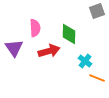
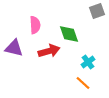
pink semicircle: moved 3 px up
green diamond: rotated 20 degrees counterclockwise
purple triangle: rotated 42 degrees counterclockwise
cyan cross: moved 3 px right, 1 px down; rotated 16 degrees clockwise
orange line: moved 14 px left, 5 px down; rotated 21 degrees clockwise
